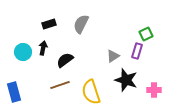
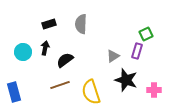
gray semicircle: rotated 24 degrees counterclockwise
black arrow: moved 2 px right
